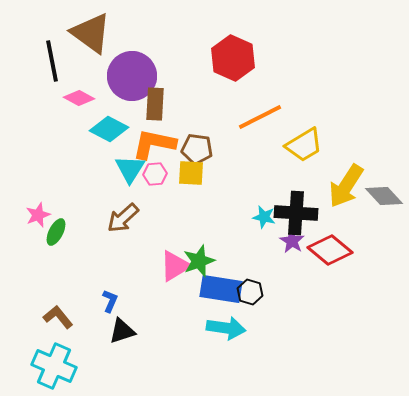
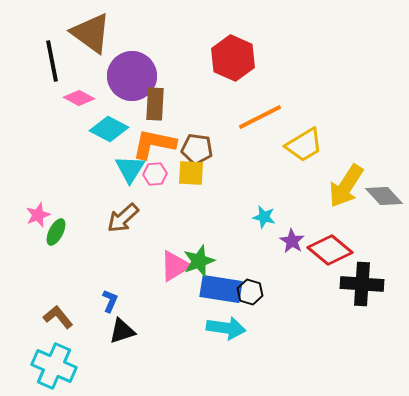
black cross: moved 66 px right, 71 px down
